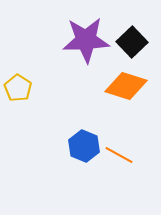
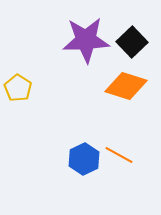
blue hexagon: moved 13 px down; rotated 12 degrees clockwise
